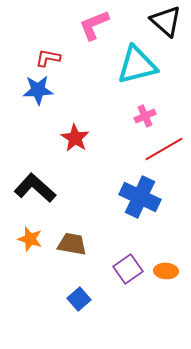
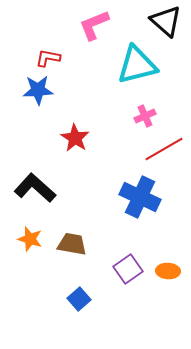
orange ellipse: moved 2 px right
